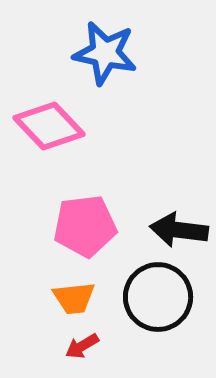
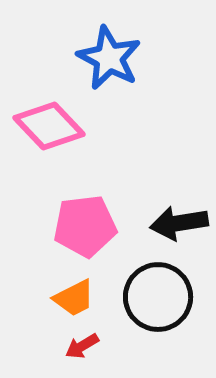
blue star: moved 4 px right, 5 px down; rotated 16 degrees clockwise
black arrow: moved 7 px up; rotated 16 degrees counterclockwise
orange trapezoid: rotated 21 degrees counterclockwise
